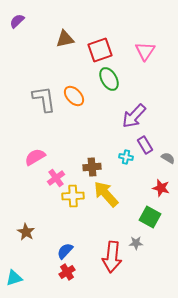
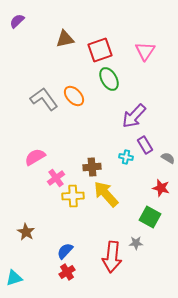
gray L-shape: rotated 28 degrees counterclockwise
